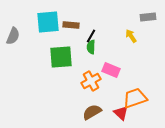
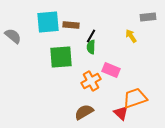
gray semicircle: rotated 72 degrees counterclockwise
brown semicircle: moved 8 px left
